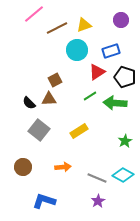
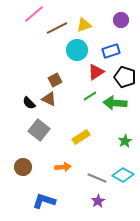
red triangle: moved 1 px left
brown triangle: rotated 28 degrees clockwise
yellow rectangle: moved 2 px right, 6 px down
